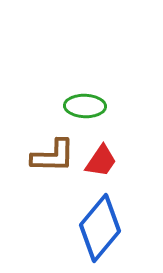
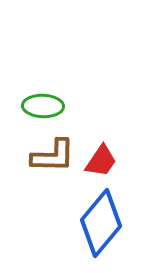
green ellipse: moved 42 px left
blue diamond: moved 1 px right, 5 px up
